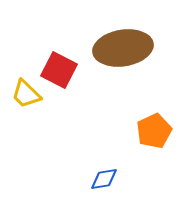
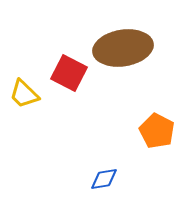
red square: moved 10 px right, 3 px down
yellow trapezoid: moved 2 px left
orange pentagon: moved 3 px right; rotated 20 degrees counterclockwise
